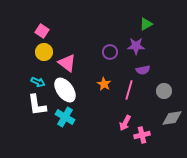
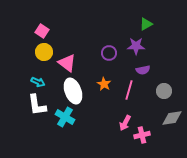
purple circle: moved 1 px left, 1 px down
white ellipse: moved 8 px right, 1 px down; rotated 15 degrees clockwise
